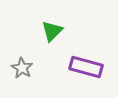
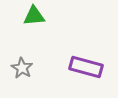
green triangle: moved 18 px left, 15 px up; rotated 40 degrees clockwise
